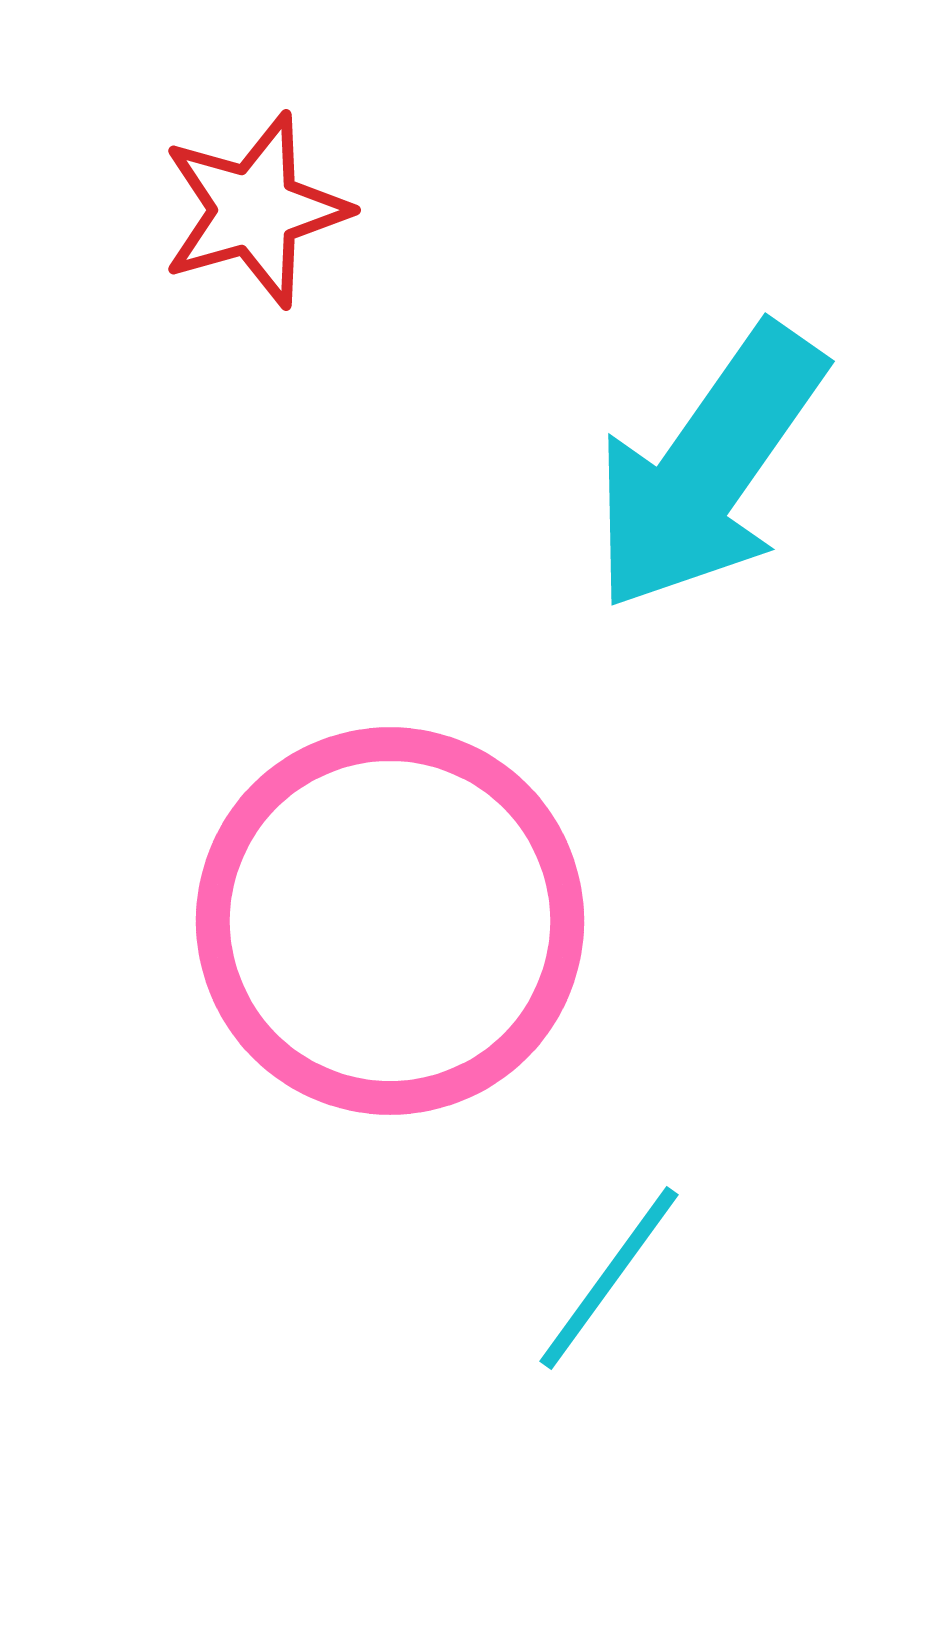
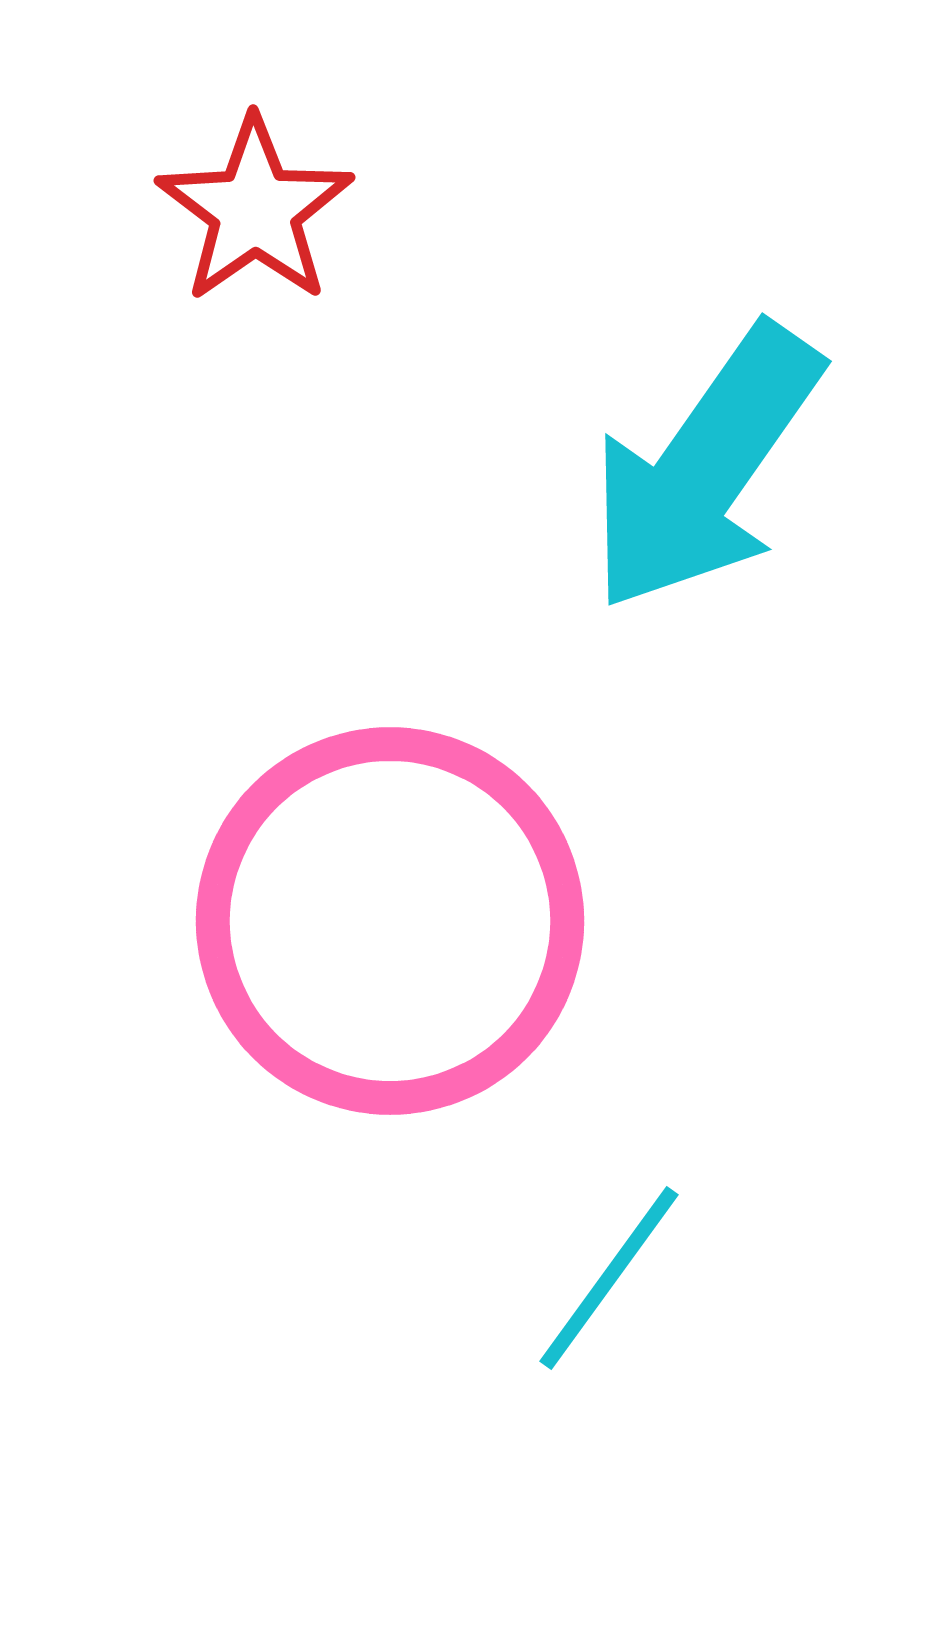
red star: rotated 19 degrees counterclockwise
cyan arrow: moved 3 px left
